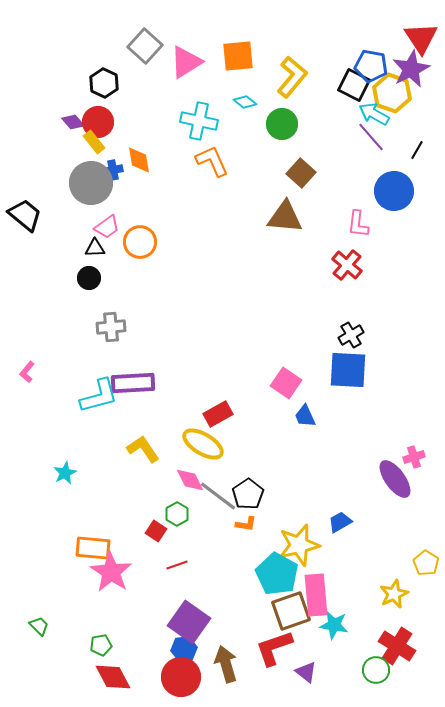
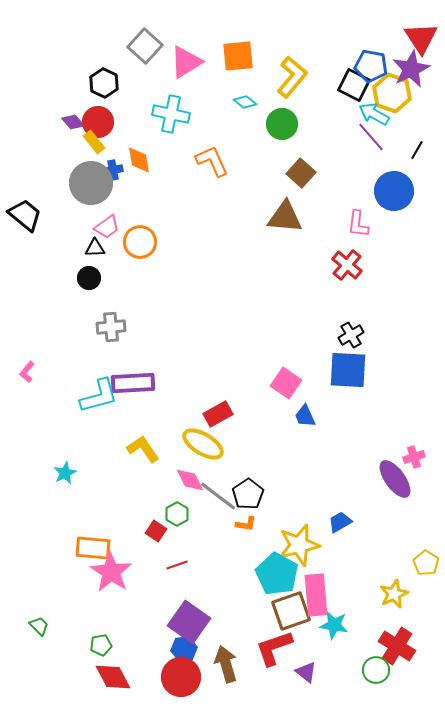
cyan cross at (199, 121): moved 28 px left, 7 px up
